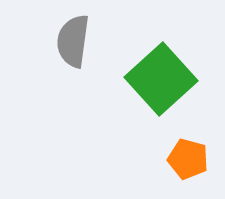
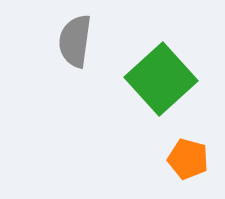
gray semicircle: moved 2 px right
